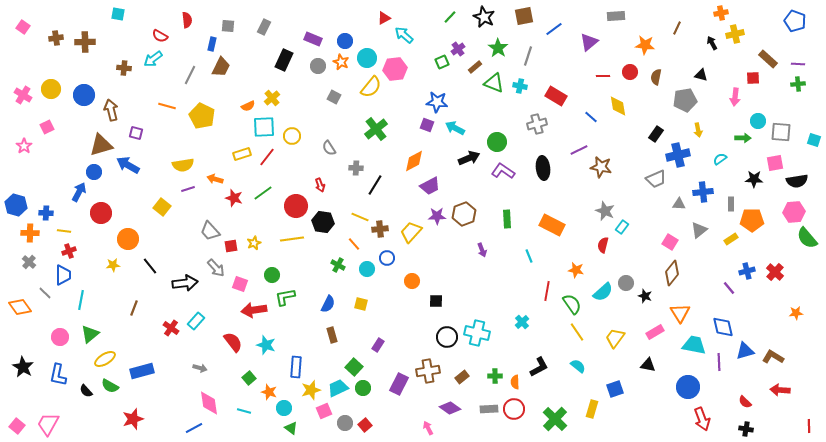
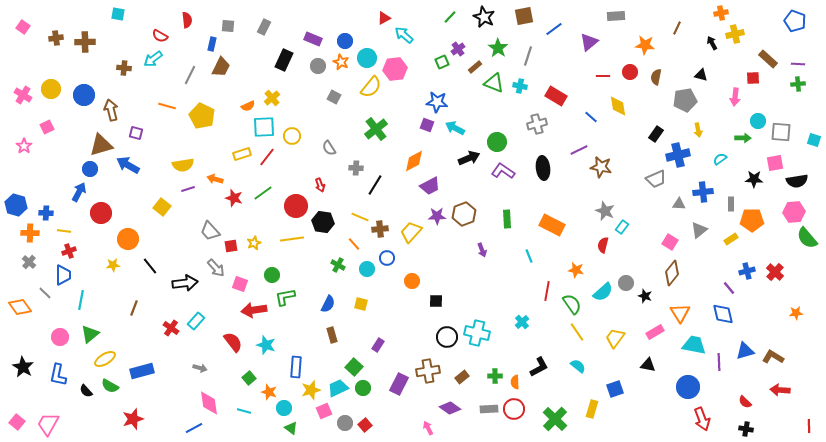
blue circle at (94, 172): moved 4 px left, 3 px up
blue diamond at (723, 327): moved 13 px up
pink square at (17, 426): moved 4 px up
